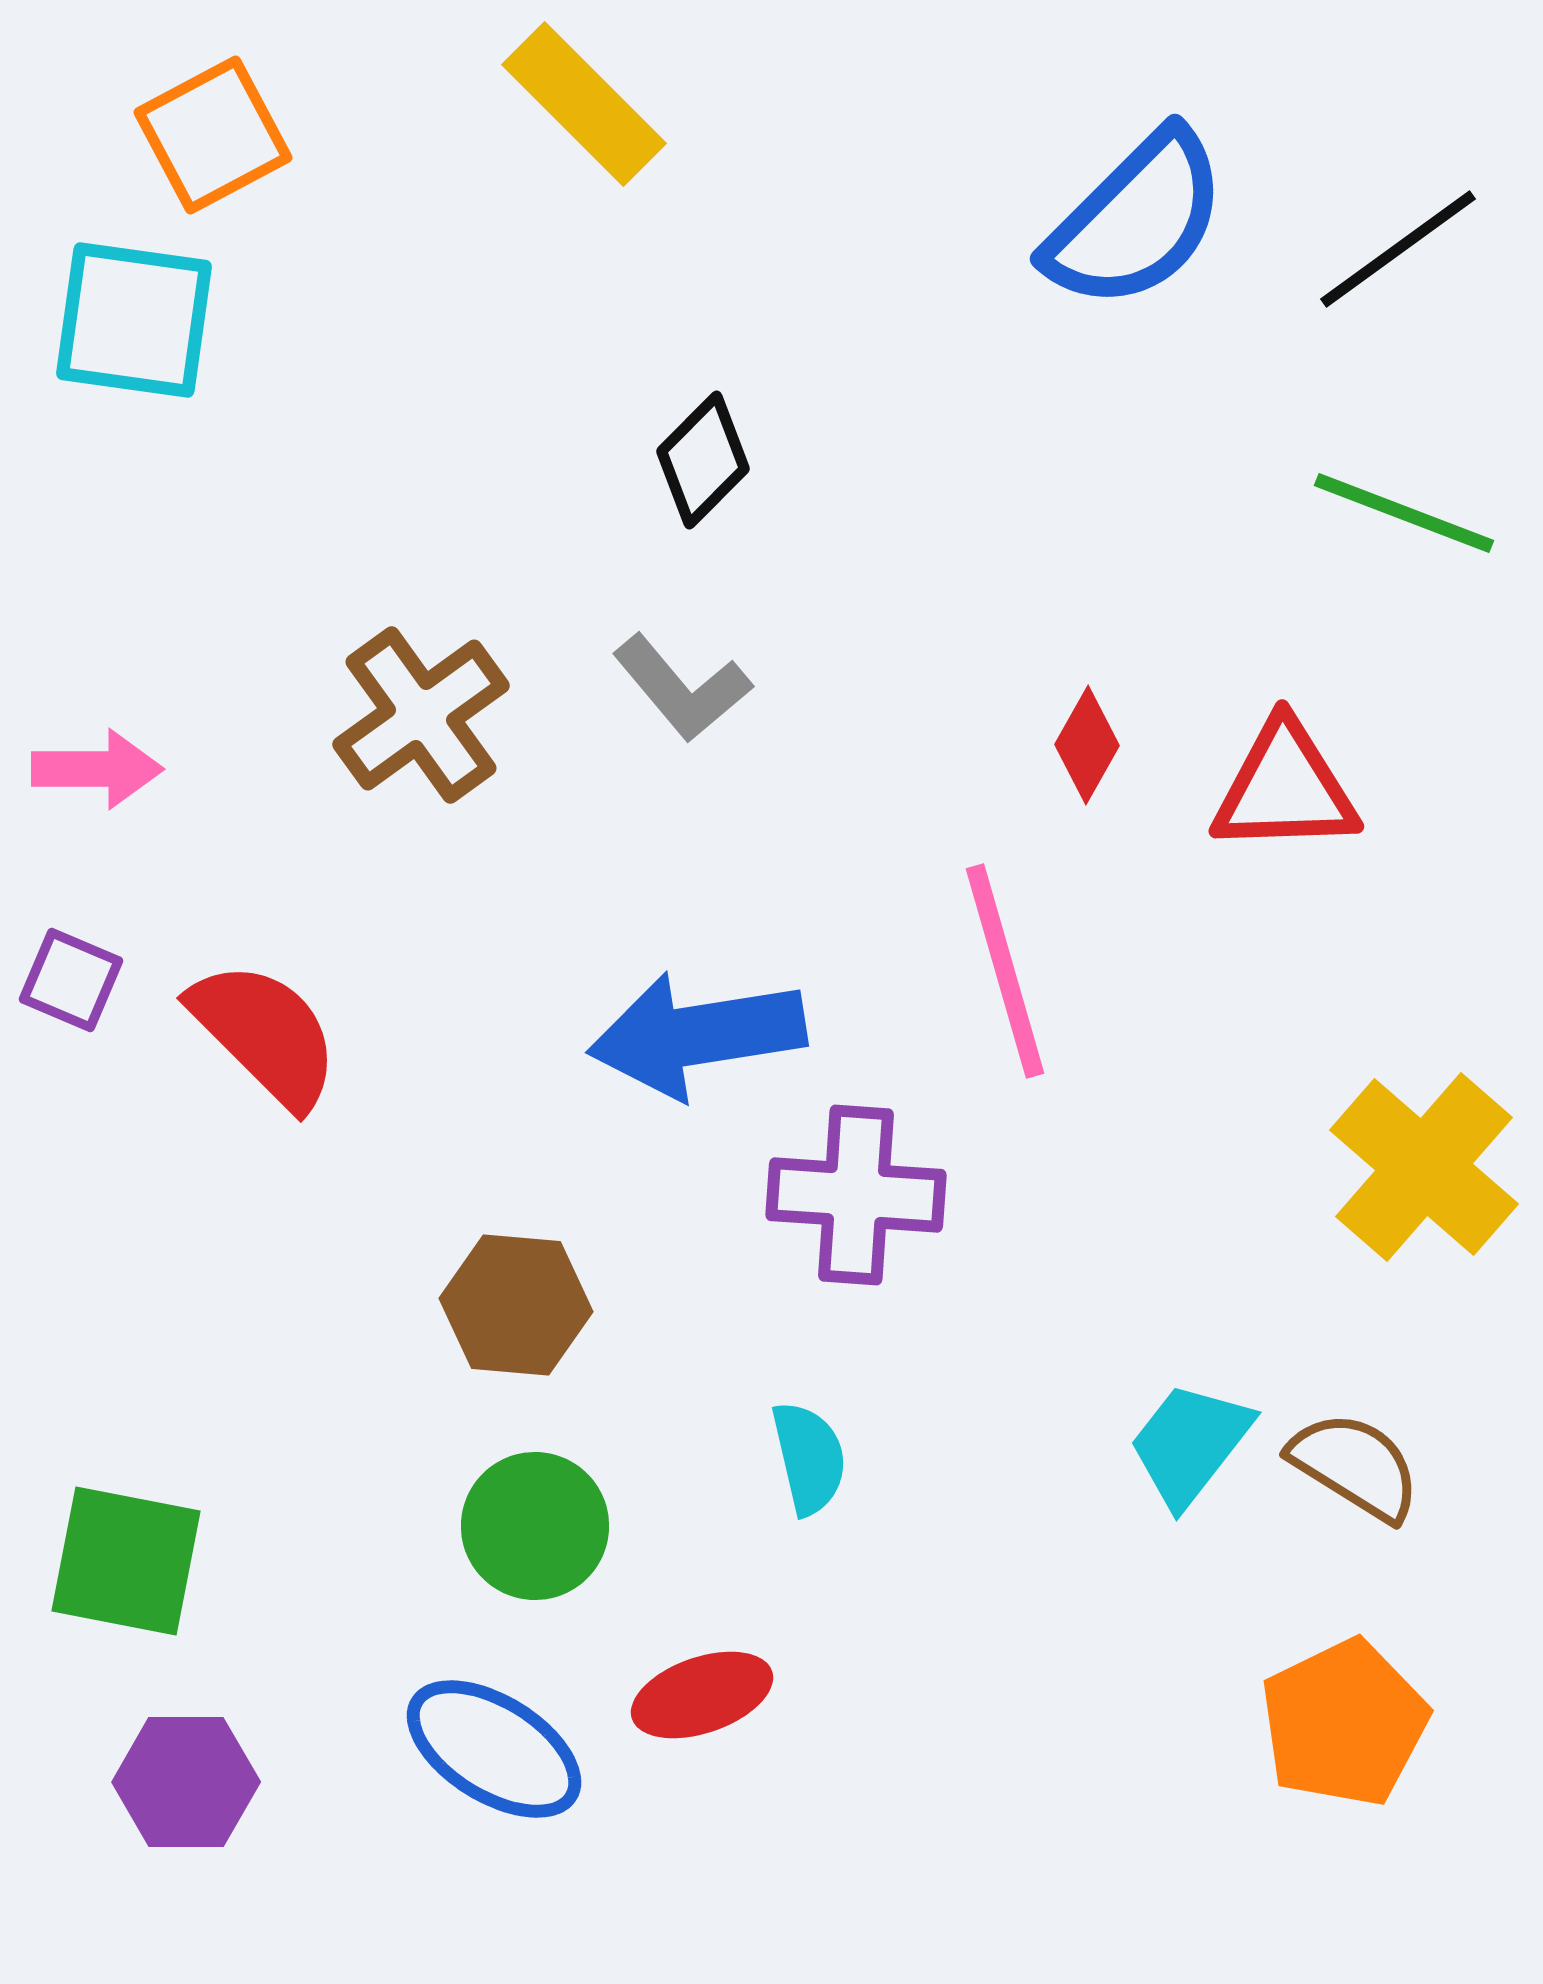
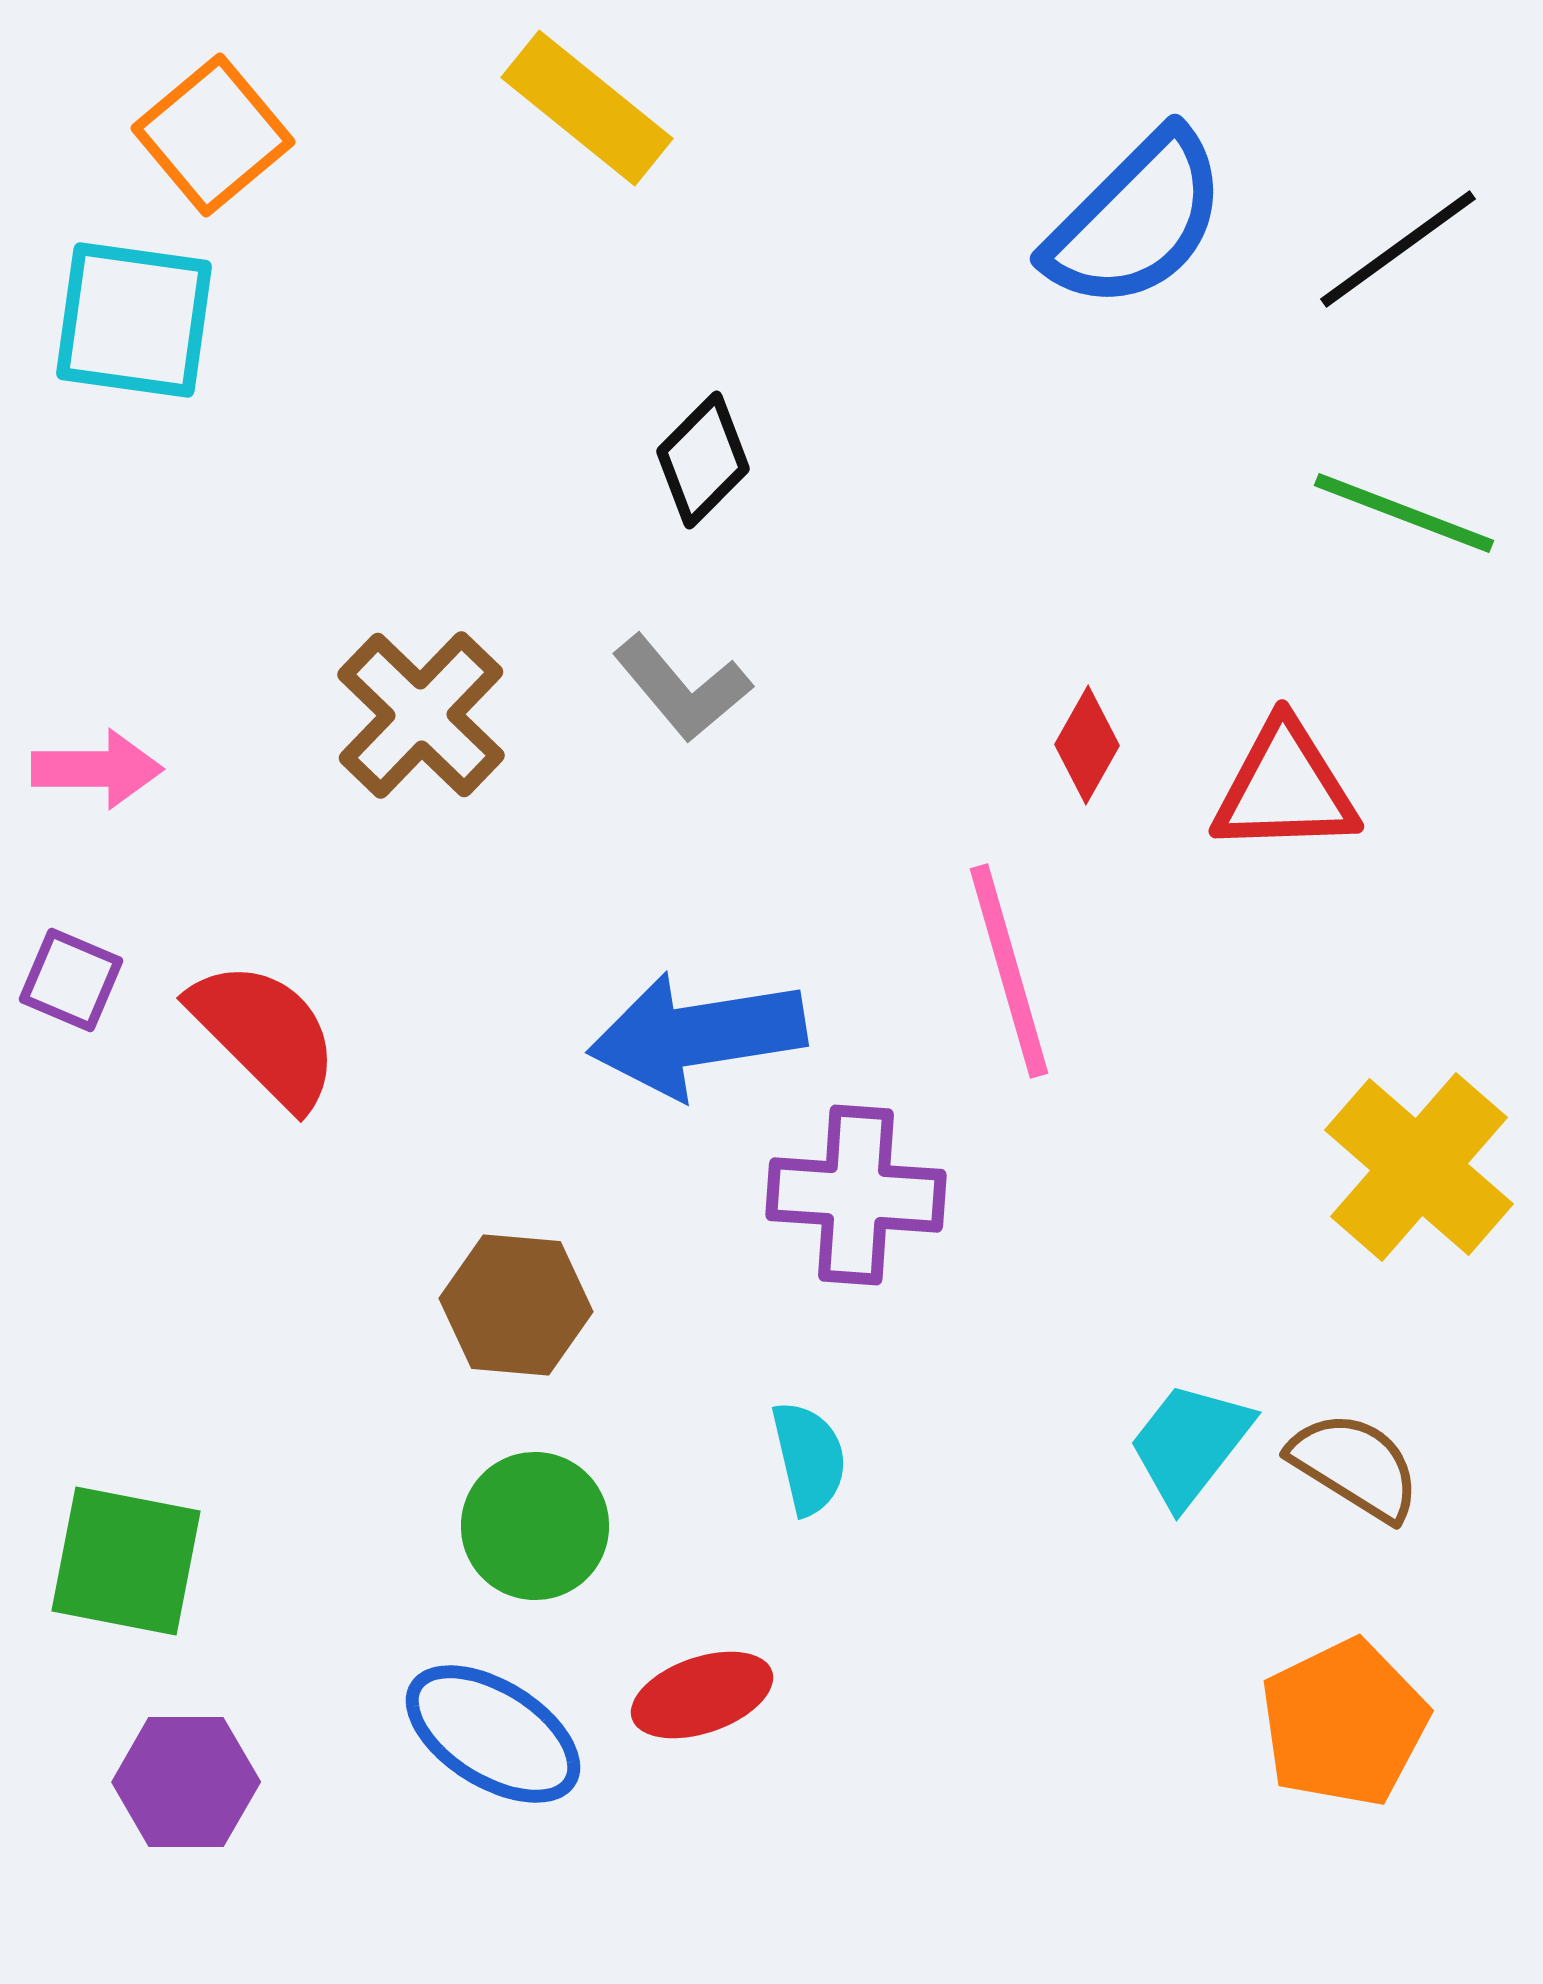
yellow rectangle: moved 3 px right, 4 px down; rotated 6 degrees counterclockwise
orange square: rotated 12 degrees counterclockwise
brown cross: rotated 10 degrees counterclockwise
pink line: moved 4 px right
yellow cross: moved 5 px left
blue ellipse: moved 1 px left, 15 px up
